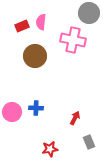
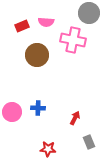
pink semicircle: moved 5 px right; rotated 91 degrees counterclockwise
brown circle: moved 2 px right, 1 px up
blue cross: moved 2 px right
red star: moved 2 px left; rotated 14 degrees clockwise
